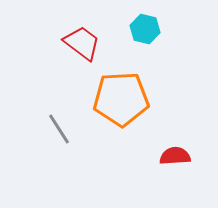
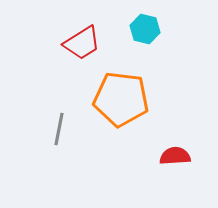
red trapezoid: rotated 111 degrees clockwise
orange pentagon: rotated 10 degrees clockwise
gray line: rotated 44 degrees clockwise
